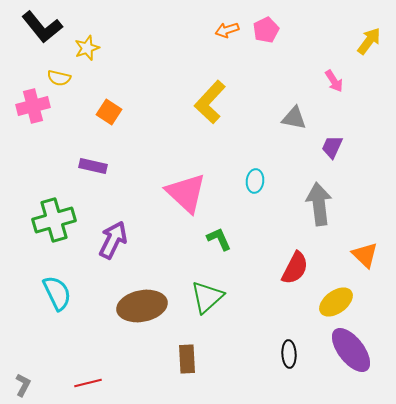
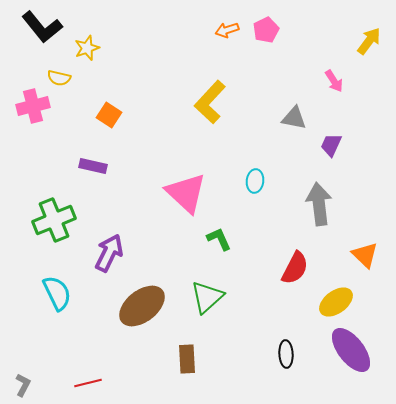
orange square: moved 3 px down
purple trapezoid: moved 1 px left, 2 px up
green cross: rotated 6 degrees counterclockwise
purple arrow: moved 4 px left, 13 px down
brown ellipse: rotated 27 degrees counterclockwise
black ellipse: moved 3 px left
